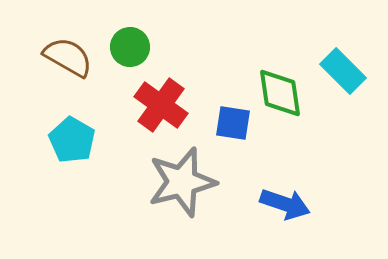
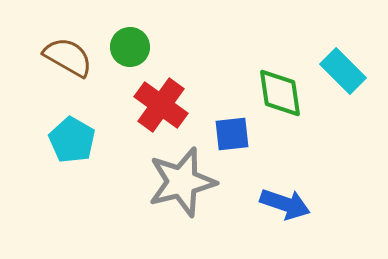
blue square: moved 1 px left, 11 px down; rotated 15 degrees counterclockwise
